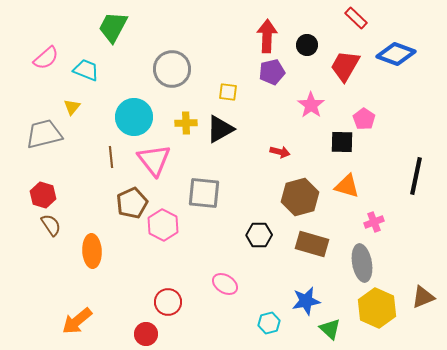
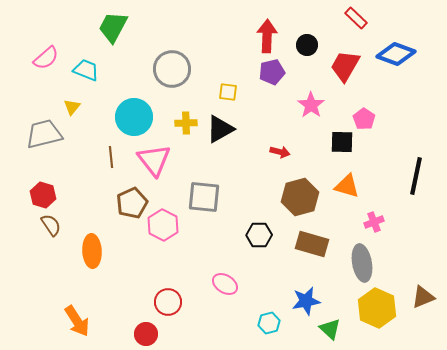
gray square at (204, 193): moved 4 px down
orange arrow at (77, 321): rotated 84 degrees counterclockwise
